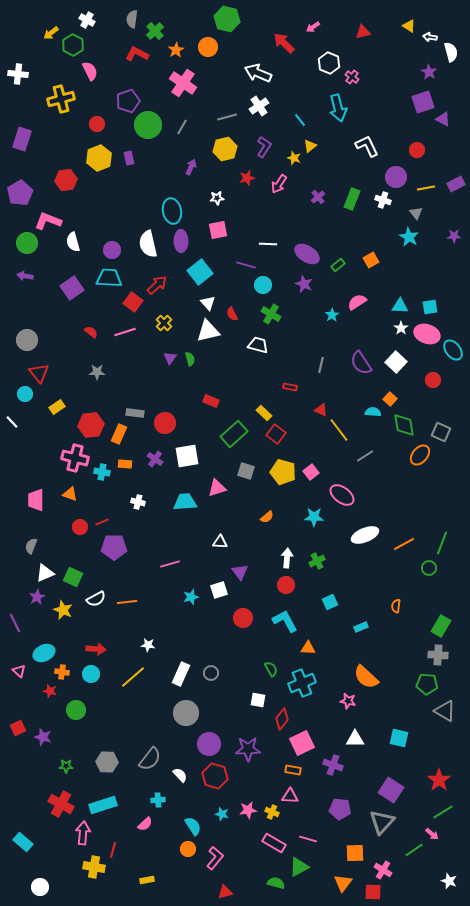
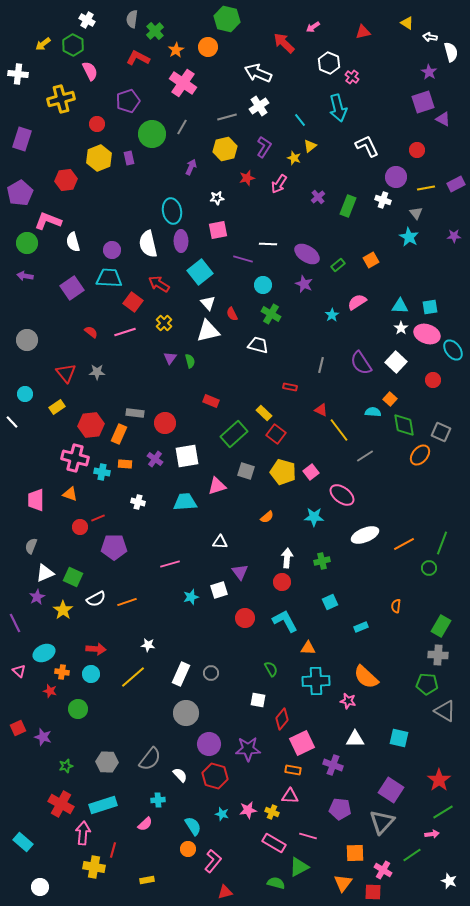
yellow triangle at (409, 26): moved 2 px left, 3 px up
yellow arrow at (51, 33): moved 8 px left, 11 px down
red L-shape at (137, 54): moved 1 px right, 4 px down
green circle at (148, 125): moved 4 px right, 9 px down
green rectangle at (352, 199): moved 4 px left, 7 px down
purple line at (246, 265): moved 3 px left, 6 px up
red arrow at (157, 285): moved 2 px right, 1 px up; rotated 105 degrees counterclockwise
green semicircle at (190, 359): moved 2 px down
red triangle at (39, 373): moved 27 px right
pink triangle at (217, 488): moved 2 px up
red line at (102, 522): moved 4 px left, 4 px up
green cross at (317, 561): moved 5 px right; rotated 14 degrees clockwise
red circle at (286, 585): moved 4 px left, 3 px up
orange line at (127, 602): rotated 12 degrees counterclockwise
yellow star at (63, 610): rotated 12 degrees clockwise
red circle at (243, 618): moved 2 px right
cyan cross at (302, 683): moved 14 px right, 2 px up; rotated 20 degrees clockwise
green circle at (76, 710): moved 2 px right, 1 px up
green star at (66, 766): rotated 16 degrees counterclockwise
pink arrow at (432, 834): rotated 48 degrees counterclockwise
pink line at (308, 839): moved 3 px up
green line at (414, 850): moved 2 px left, 5 px down
pink L-shape at (215, 858): moved 2 px left, 3 px down
